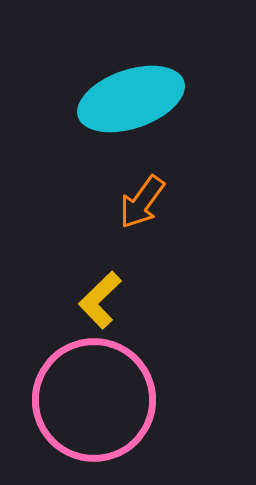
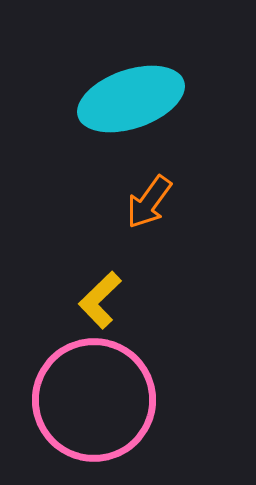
orange arrow: moved 7 px right
